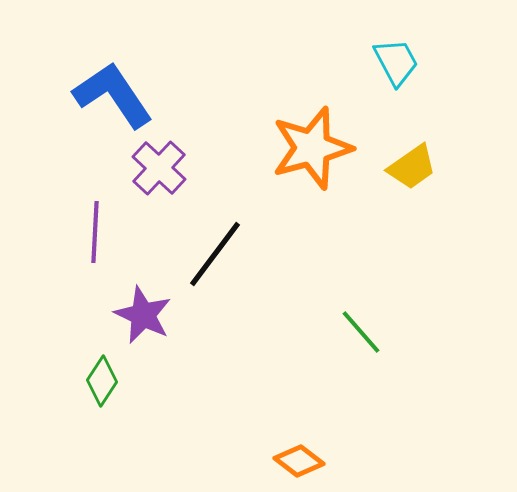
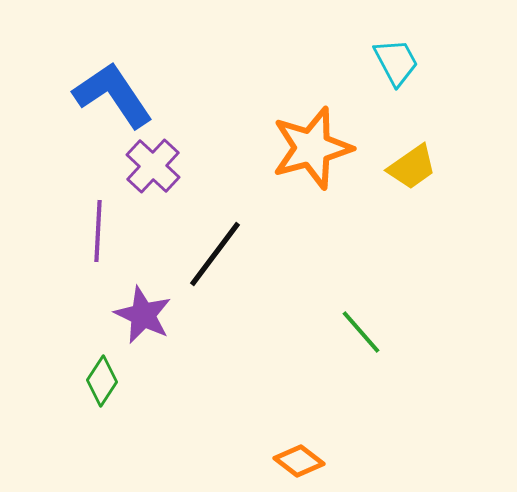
purple cross: moved 6 px left, 2 px up
purple line: moved 3 px right, 1 px up
